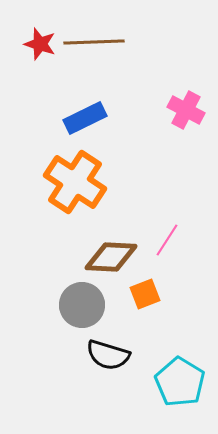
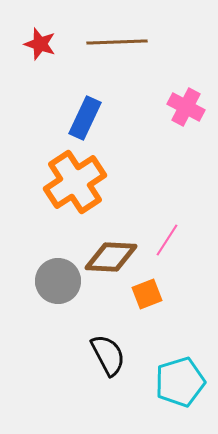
brown line: moved 23 px right
pink cross: moved 3 px up
blue rectangle: rotated 39 degrees counterclockwise
orange cross: rotated 24 degrees clockwise
orange square: moved 2 px right
gray circle: moved 24 px left, 24 px up
black semicircle: rotated 135 degrees counterclockwise
cyan pentagon: rotated 24 degrees clockwise
